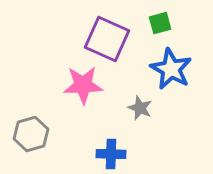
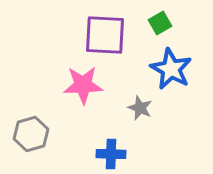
green square: rotated 15 degrees counterclockwise
purple square: moved 2 px left, 4 px up; rotated 21 degrees counterclockwise
